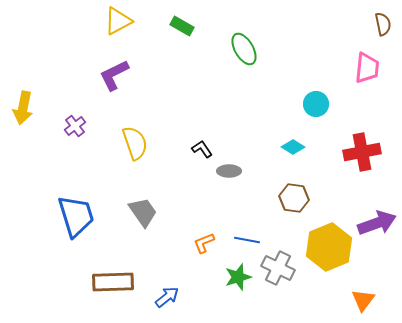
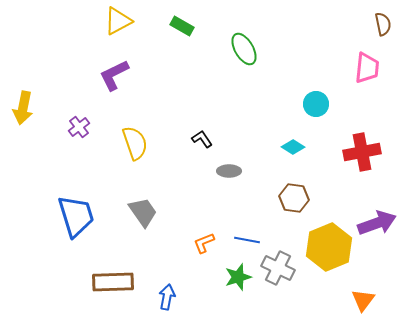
purple cross: moved 4 px right, 1 px down
black L-shape: moved 10 px up
blue arrow: rotated 40 degrees counterclockwise
